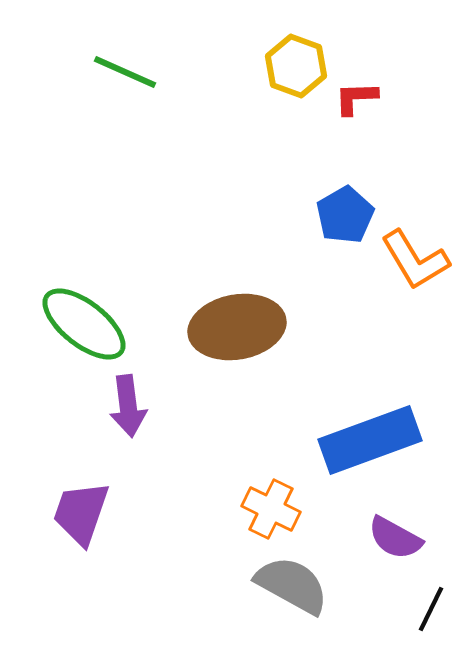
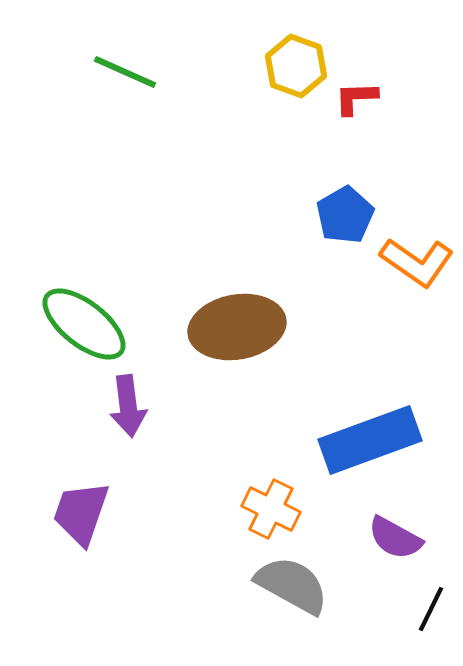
orange L-shape: moved 2 px right, 2 px down; rotated 24 degrees counterclockwise
